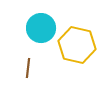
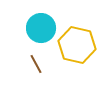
brown line: moved 8 px right, 4 px up; rotated 36 degrees counterclockwise
